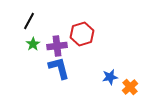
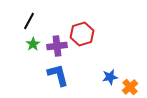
blue L-shape: moved 1 px left, 7 px down
